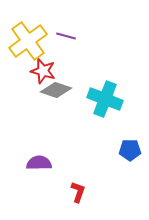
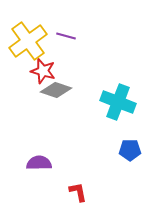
cyan cross: moved 13 px right, 3 px down
red L-shape: rotated 30 degrees counterclockwise
